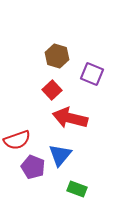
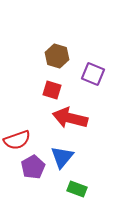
purple square: moved 1 px right
red square: rotated 30 degrees counterclockwise
blue triangle: moved 2 px right, 2 px down
purple pentagon: rotated 20 degrees clockwise
